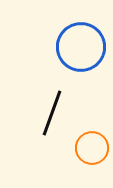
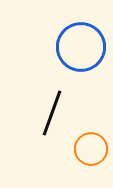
orange circle: moved 1 px left, 1 px down
